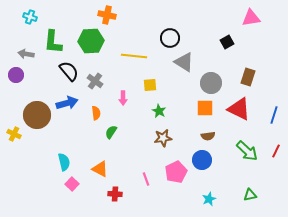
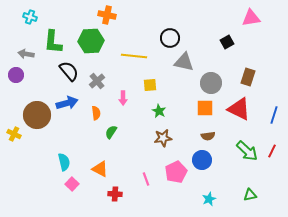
gray triangle: rotated 20 degrees counterclockwise
gray cross: moved 2 px right; rotated 14 degrees clockwise
red line: moved 4 px left
